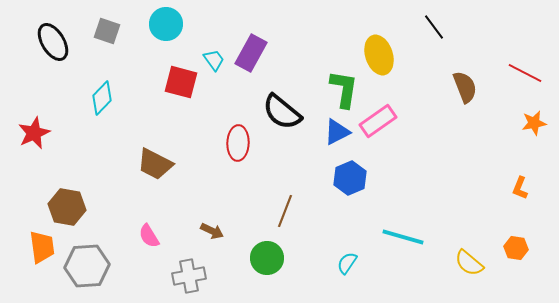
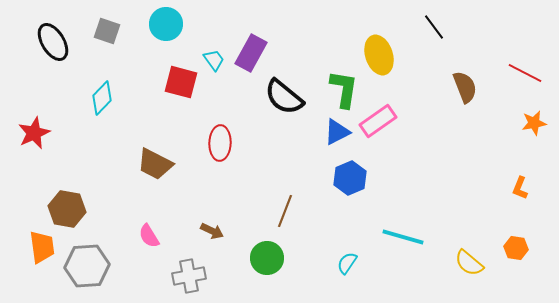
black semicircle: moved 2 px right, 15 px up
red ellipse: moved 18 px left
brown hexagon: moved 2 px down
